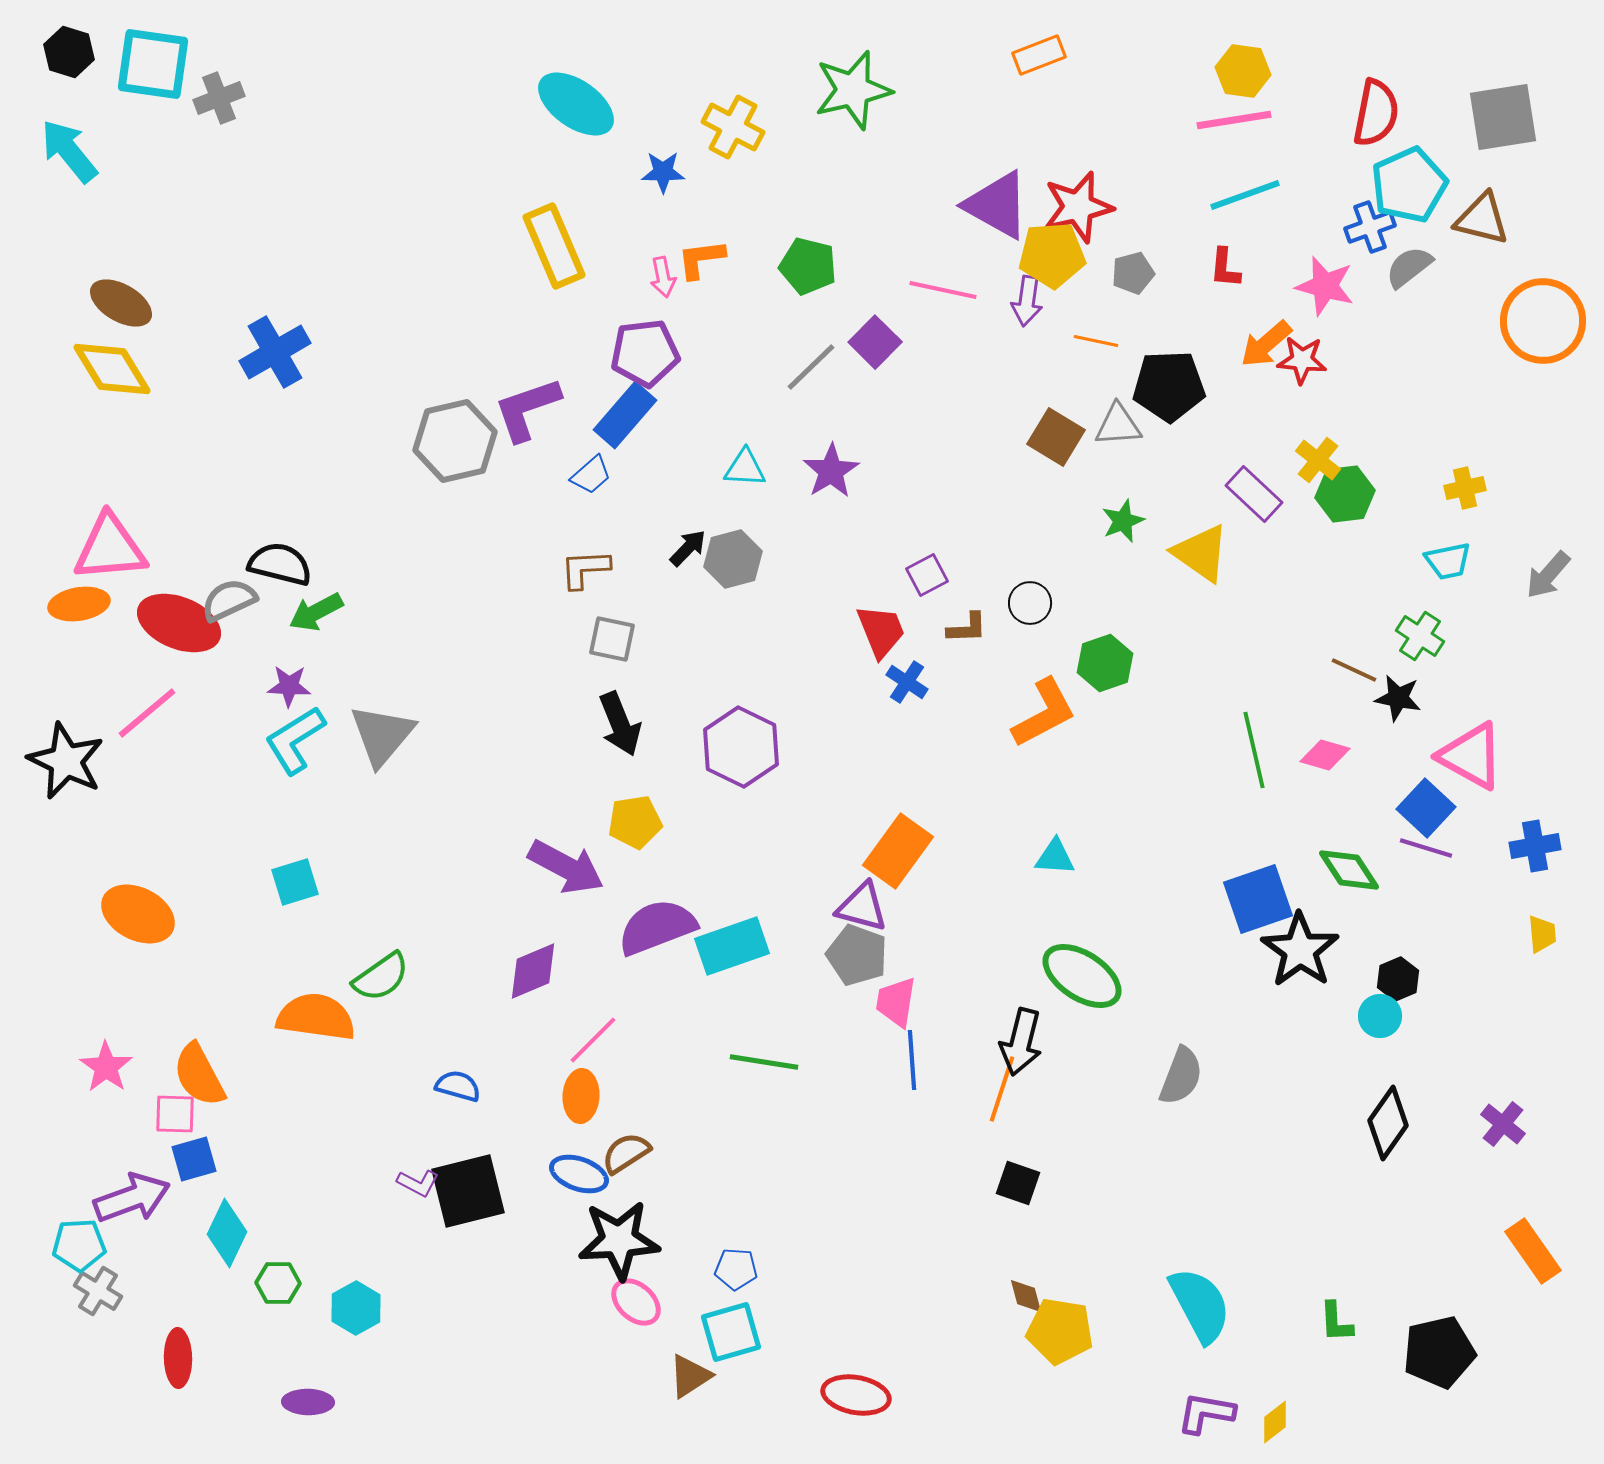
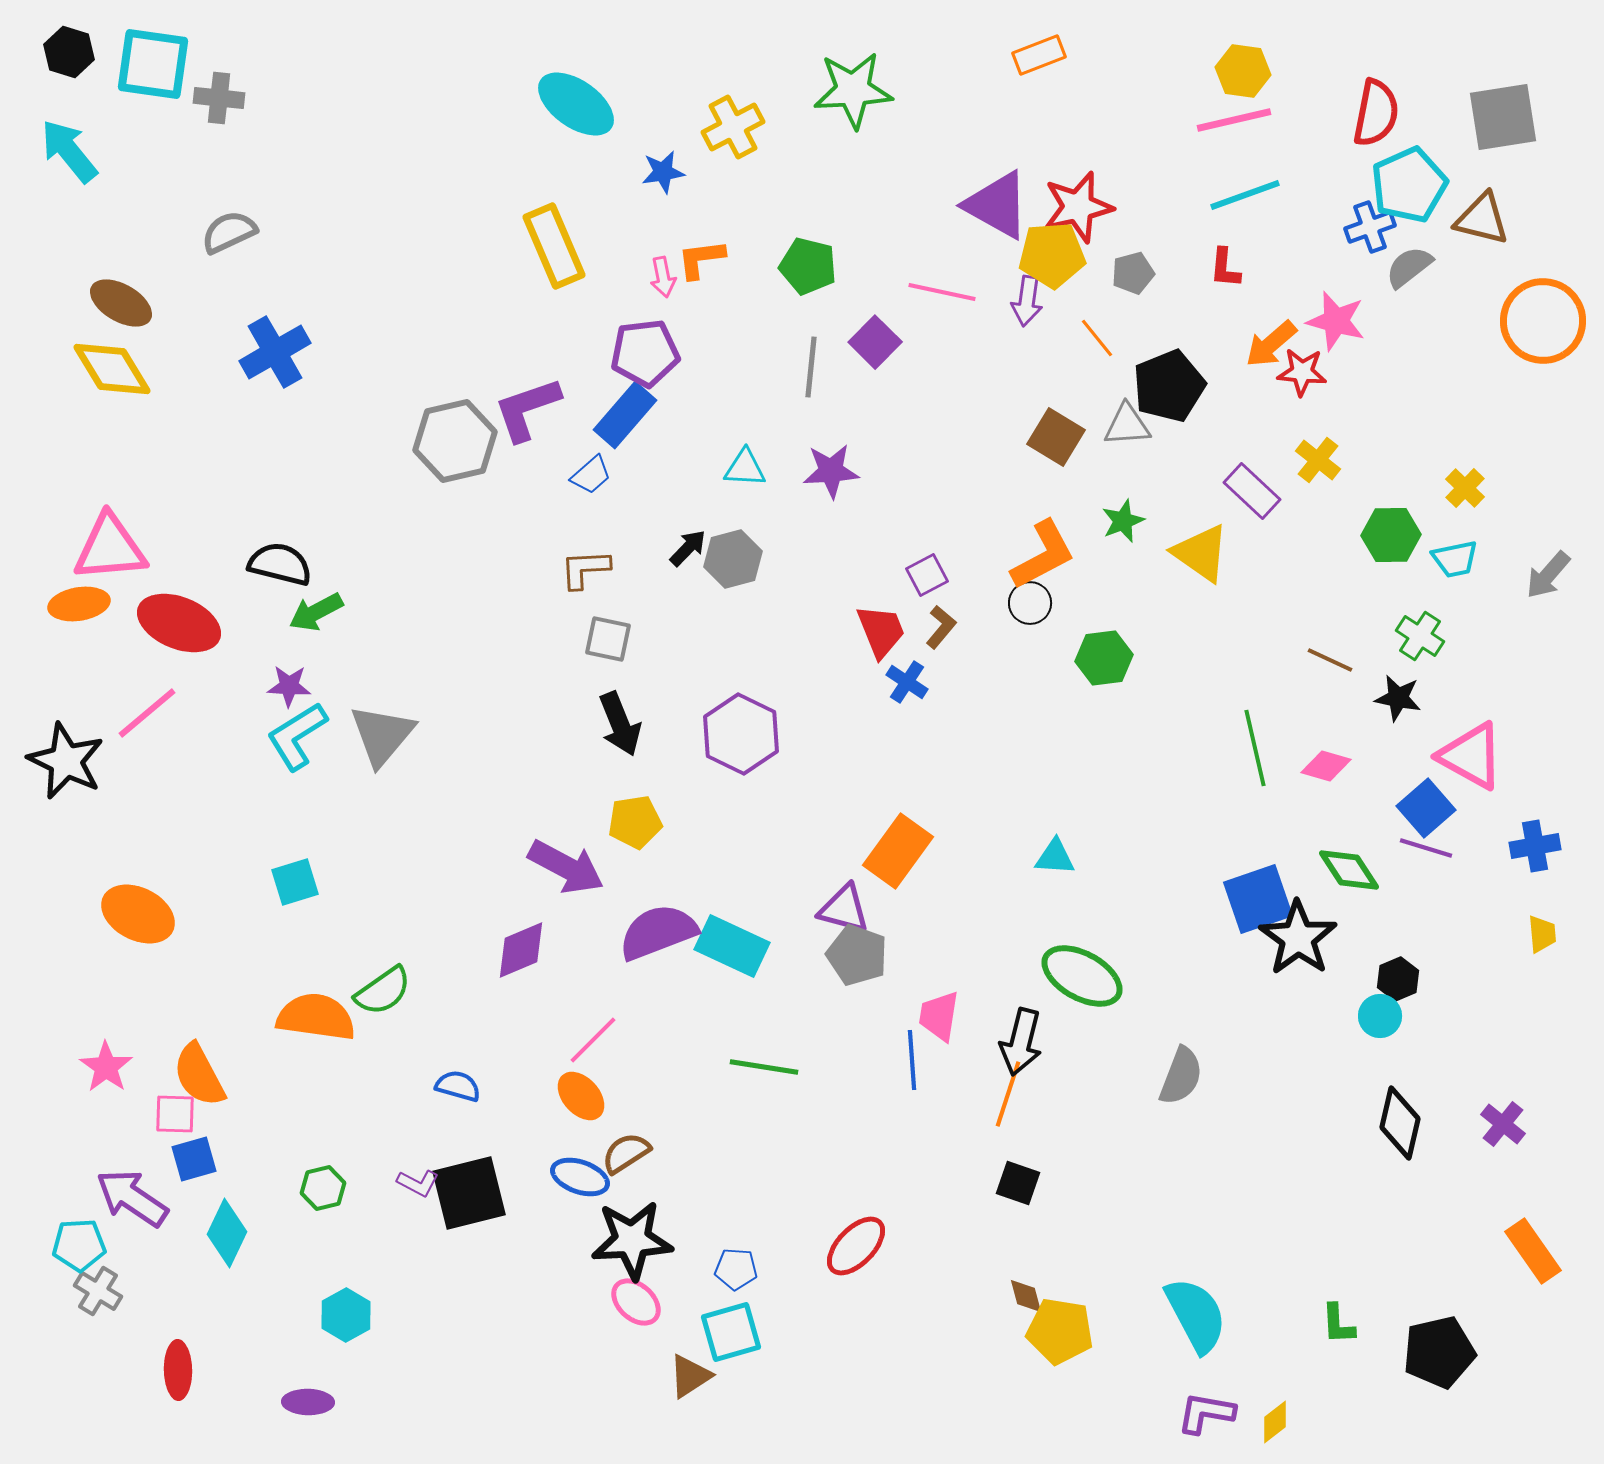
green star at (853, 90): rotated 10 degrees clockwise
gray cross at (219, 98): rotated 27 degrees clockwise
pink line at (1234, 120): rotated 4 degrees counterclockwise
yellow cross at (733, 127): rotated 34 degrees clockwise
blue star at (663, 172): rotated 9 degrees counterclockwise
pink star at (1325, 286): moved 11 px right, 35 px down
pink line at (943, 290): moved 1 px left, 2 px down
orange line at (1096, 341): moved 1 px right, 3 px up; rotated 39 degrees clockwise
orange arrow at (1266, 344): moved 5 px right
red star at (1302, 360): moved 12 px down
gray line at (811, 367): rotated 40 degrees counterclockwise
black pentagon at (1169, 386): rotated 20 degrees counterclockwise
gray triangle at (1118, 425): moved 9 px right
purple star at (831, 471): rotated 28 degrees clockwise
yellow cross at (1465, 488): rotated 33 degrees counterclockwise
purple rectangle at (1254, 494): moved 2 px left, 3 px up
green hexagon at (1345, 494): moved 46 px right, 41 px down; rotated 6 degrees clockwise
cyan trapezoid at (1448, 561): moved 7 px right, 2 px up
gray semicircle at (229, 600): moved 368 px up
brown L-shape at (967, 628): moved 26 px left, 1 px up; rotated 48 degrees counterclockwise
gray square at (612, 639): moved 4 px left
green hexagon at (1105, 663): moved 1 px left, 5 px up; rotated 12 degrees clockwise
brown line at (1354, 670): moved 24 px left, 10 px up
orange L-shape at (1044, 713): moved 1 px left, 158 px up
cyan L-shape at (295, 740): moved 2 px right, 4 px up
purple hexagon at (741, 747): moved 13 px up
green line at (1254, 750): moved 1 px right, 2 px up
pink diamond at (1325, 755): moved 1 px right, 11 px down
blue square at (1426, 808): rotated 6 degrees clockwise
purple triangle at (862, 907): moved 18 px left, 2 px down
purple semicircle at (657, 927): moved 1 px right, 5 px down
cyan rectangle at (732, 946): rotated 44 degrees clockwise
black star at (1300, 950): moved 2 px left, 12 px up
purple diamond at (533, 971): moved 12 px left, 21 px up
green ellipse at (1082, 976): rotated 4 degrees counterclockwise
green semicircle at (381, 977): moved 2 px right, 14 px down
pink trapezoid at (896, 1002): moved 43 px right, 14 px down
green line at (764, 1062): moved 5 px down
orange line at (1002, 1089): moved 6 px right, 5 px down
orange ellipse at (581, 1096): rotated 45 degrees counterclockwise
black diamond at (1388, 1123): moved 12 px right; rotated 22 degrees counterclockwise
blue ellipse at (579, 1174): moved 1 px right, 3 px down
black square at (468, 1191): moved 1 px right, 2 px down
purple arrow at (132, 1198): rotated 126 degrees counterclockwise
black star at (619, 1240): moved 13 px right
green hexagon at (278, 1283): moved 45 px right, 95 px up; rotated 15 degrees counterclockwise
cyan semicircle at (1200, 1305): moved 4 px left, 10 px down
cyan hexagon at (356, 1308): moved 10 px left, 7 px down
green L-shape at (1336, 1322): moved 2 px right, 2 px down
red ellipse at (178, 1358): moved 12 px down
red ellipse at (856, 1395): moved 149 px up; rotated 56 degrees counterclockwise
